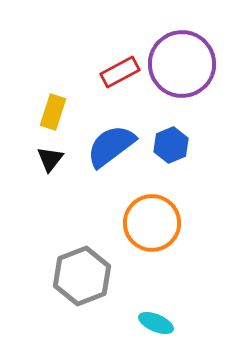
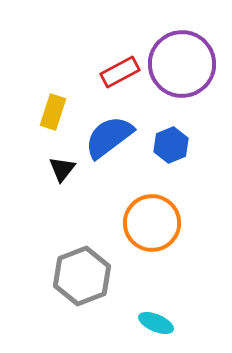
blue semicircle: moved 2 px left, 9 px up
black triangle: moved 12 px right, 10 px down
